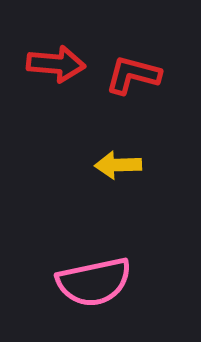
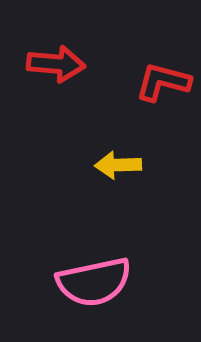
red L-shape: moved 30 px right, 7 px down
